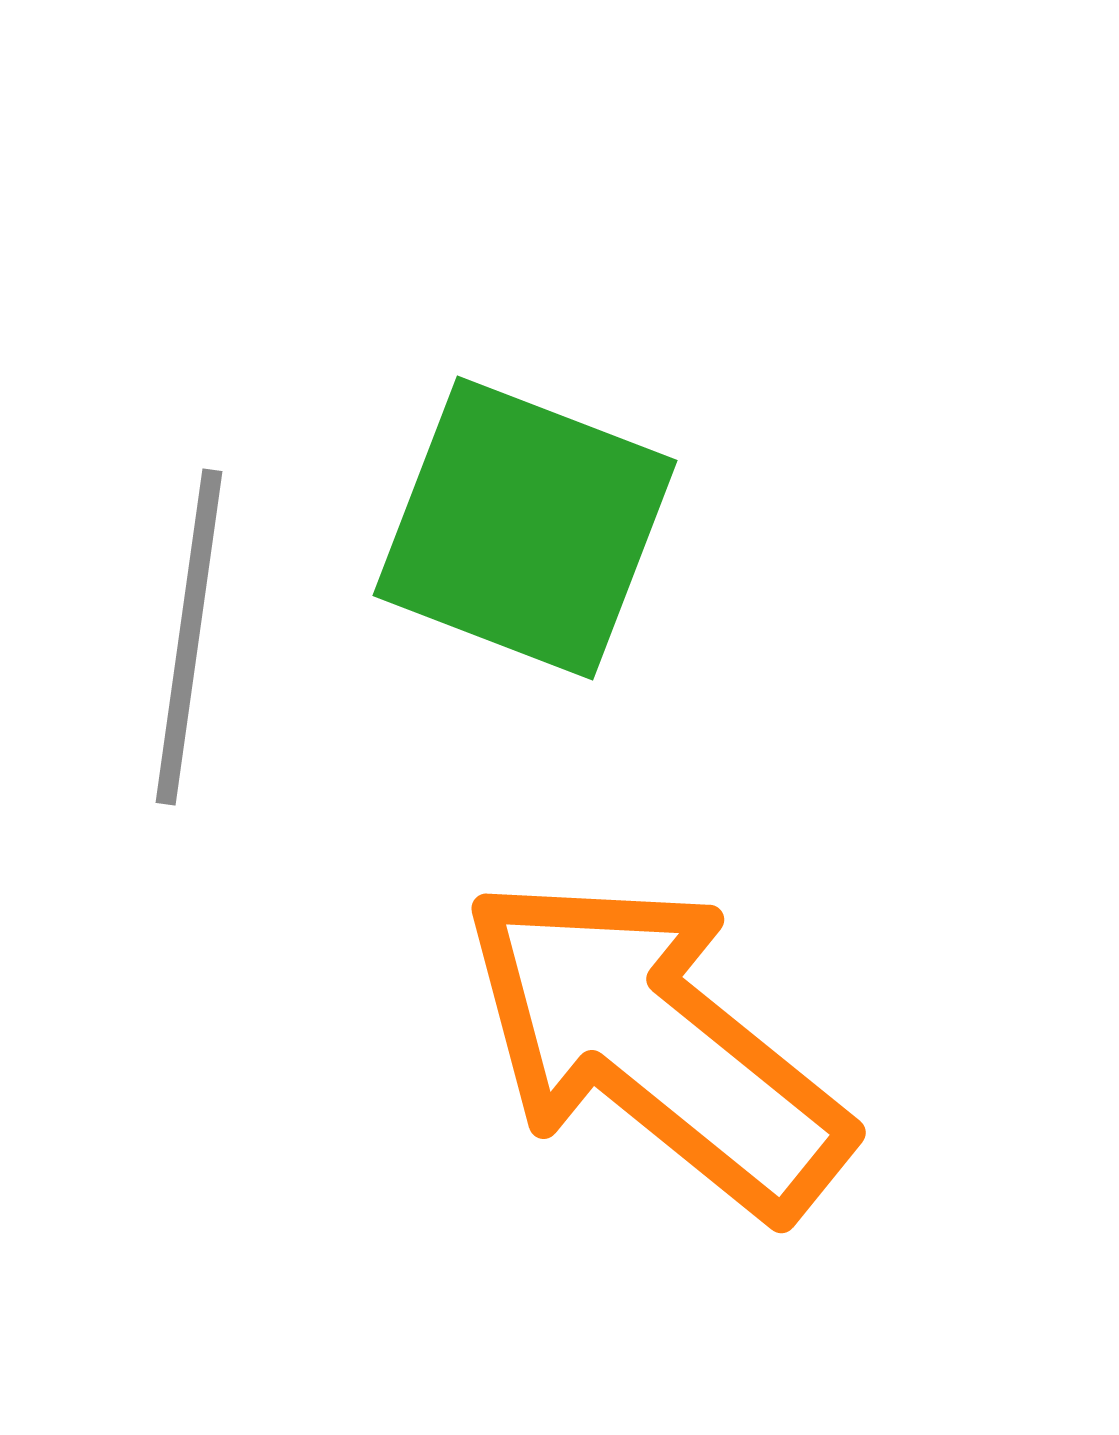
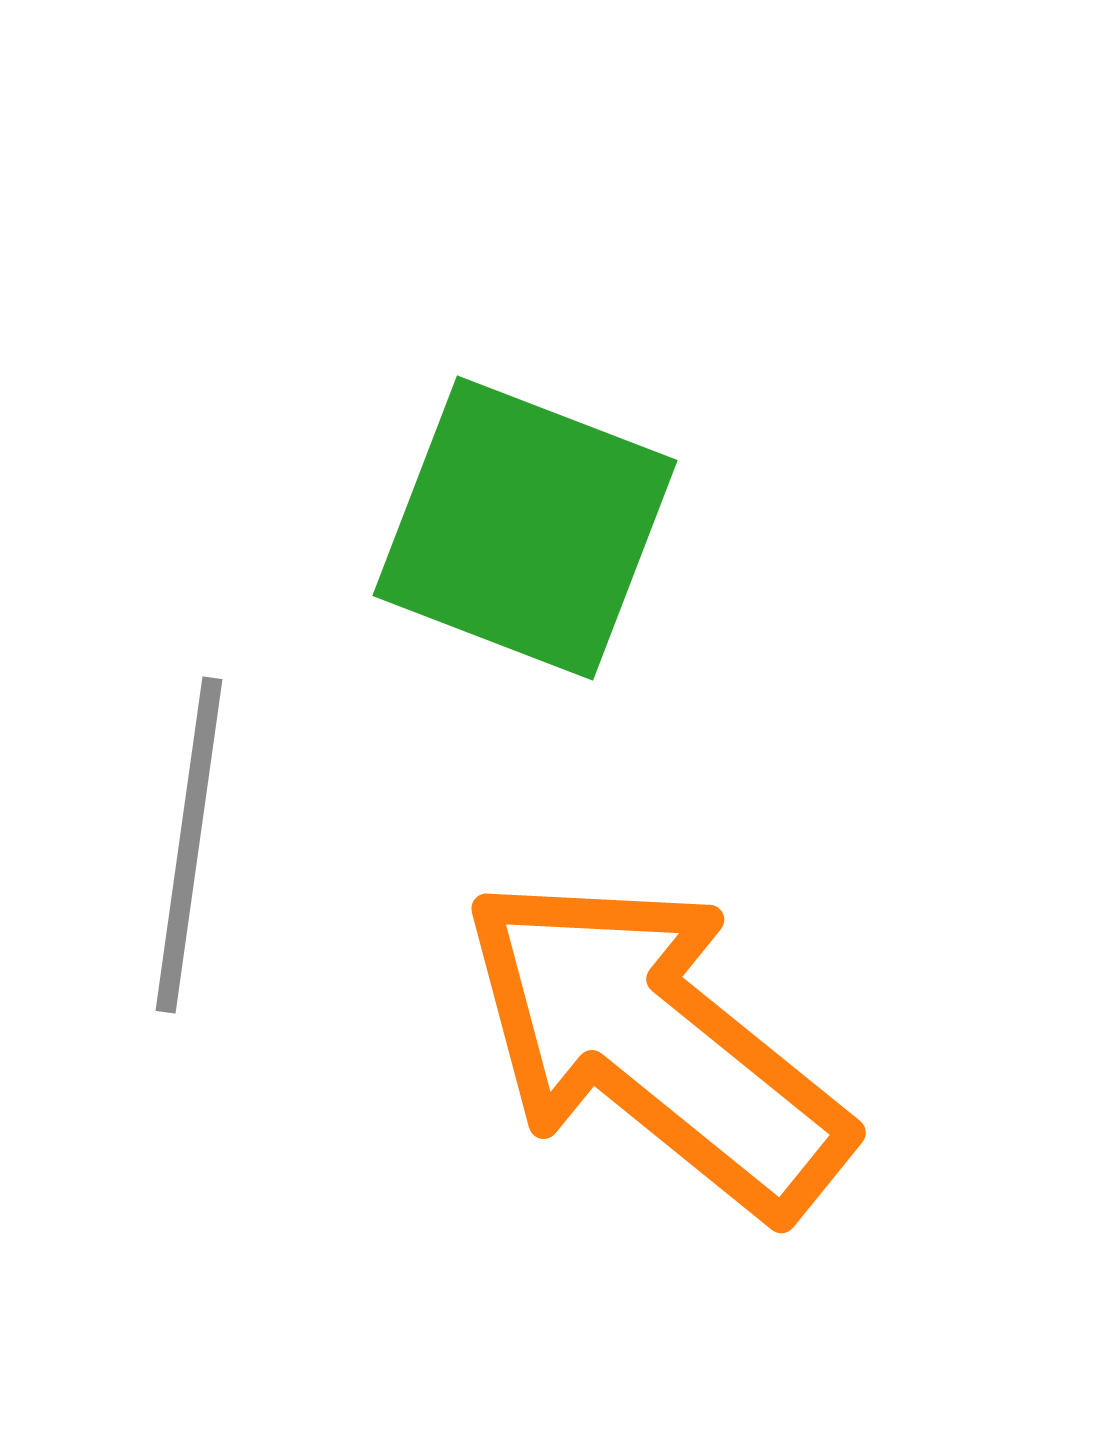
gray line: moved 208 px down
